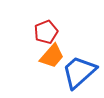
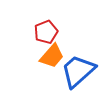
blue trapezoid: moved 1 px left, 1 px up
